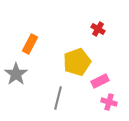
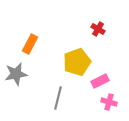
gray star: rotated 25 degrees clockwise
